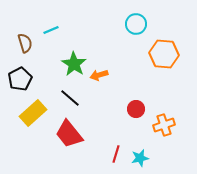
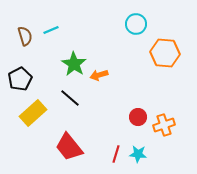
brown semicircle: moved 7 px up
orange hexagon: moved 1 px right, 1 px up
red circle: moved 2 px right, 8 px down
red trapezoid: moved 13 px down
cyan star: moved 2 px left, 4 px up; rotated 18 degrees clockwise
